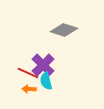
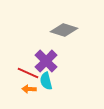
purple cross: moved 3 px right, 4 px up
